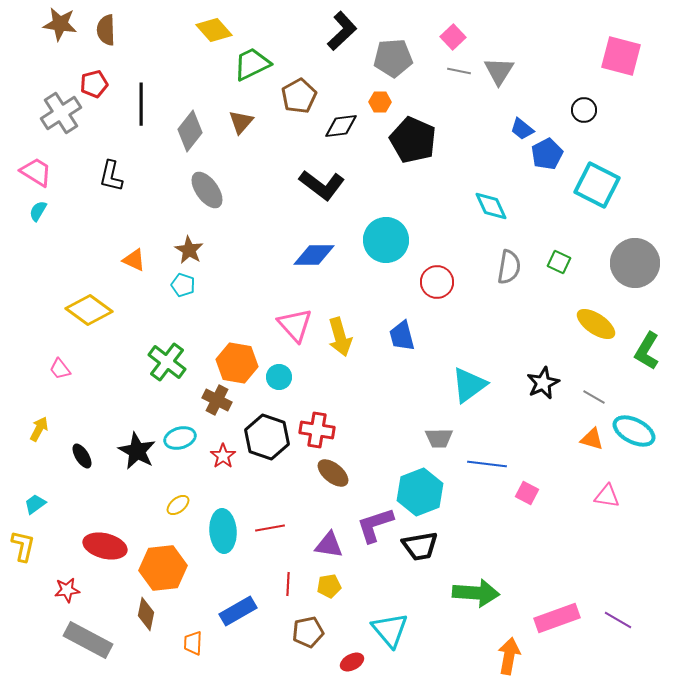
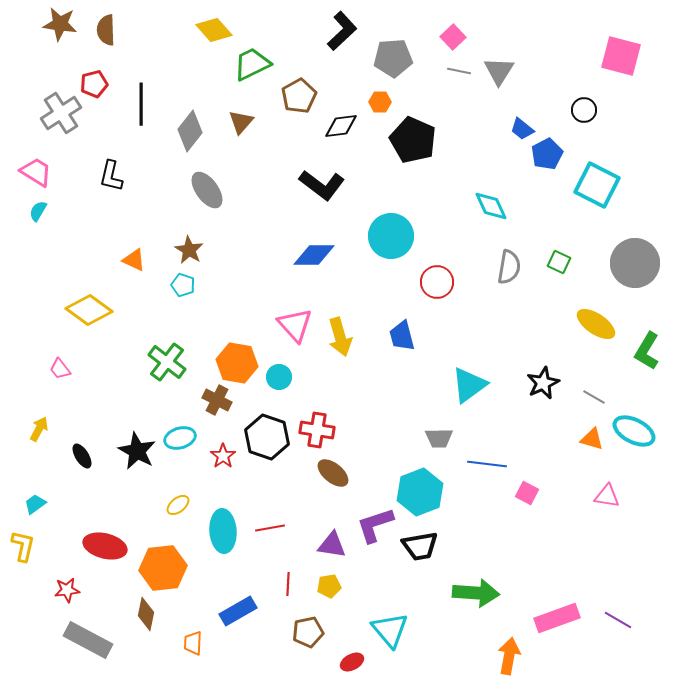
cyan circle at (386, 240): moved 5 px right, 4 px up
purple triangle at (329, 545): moved 3 px right
